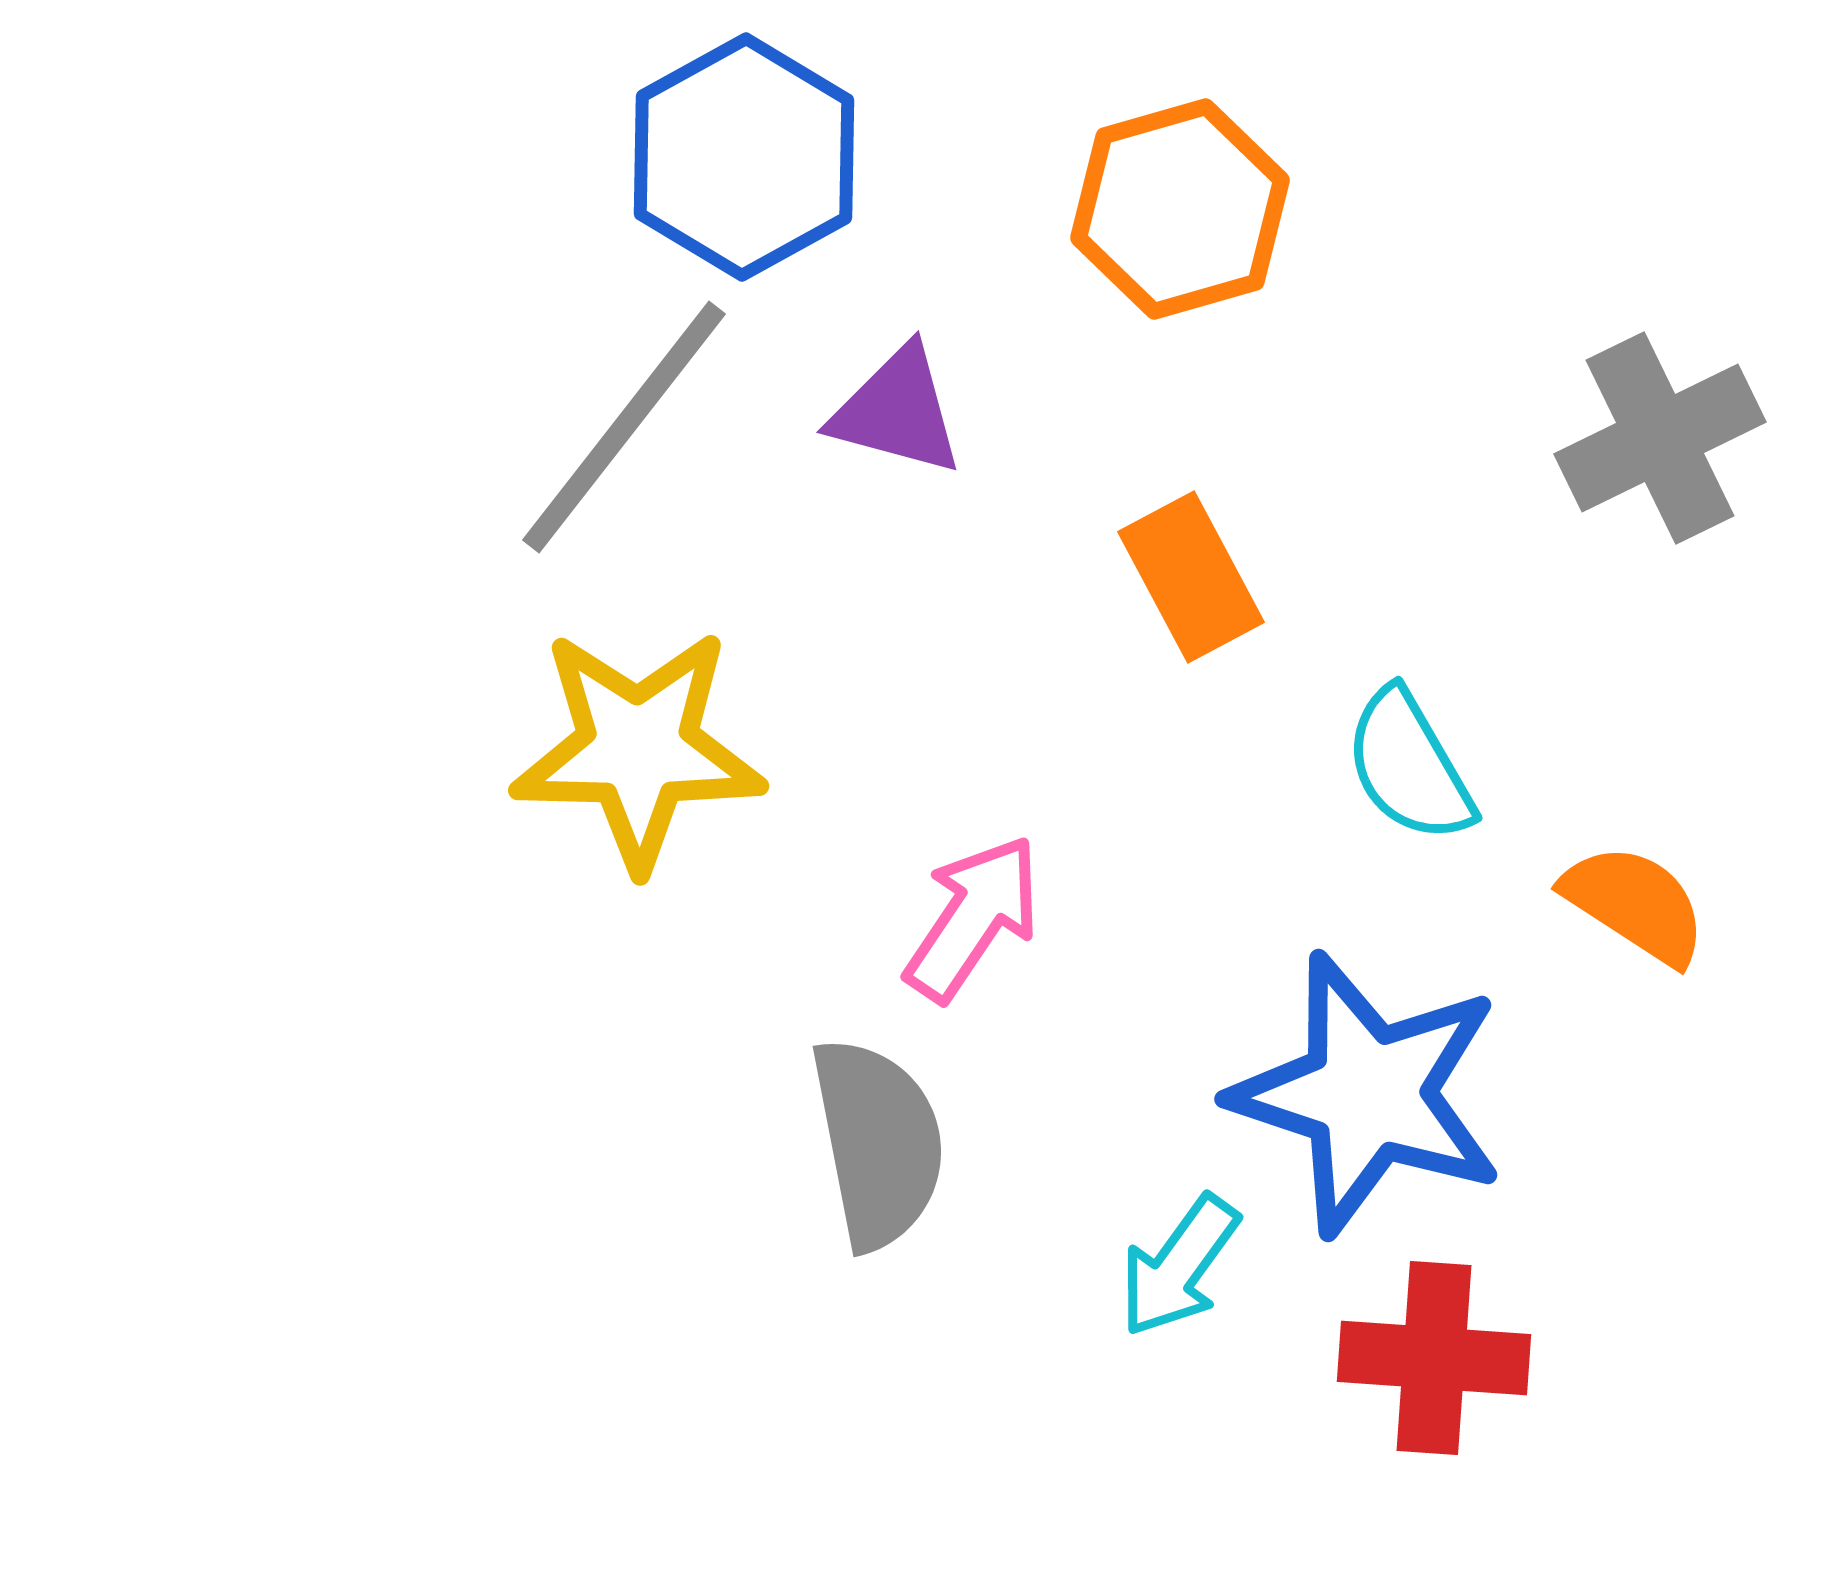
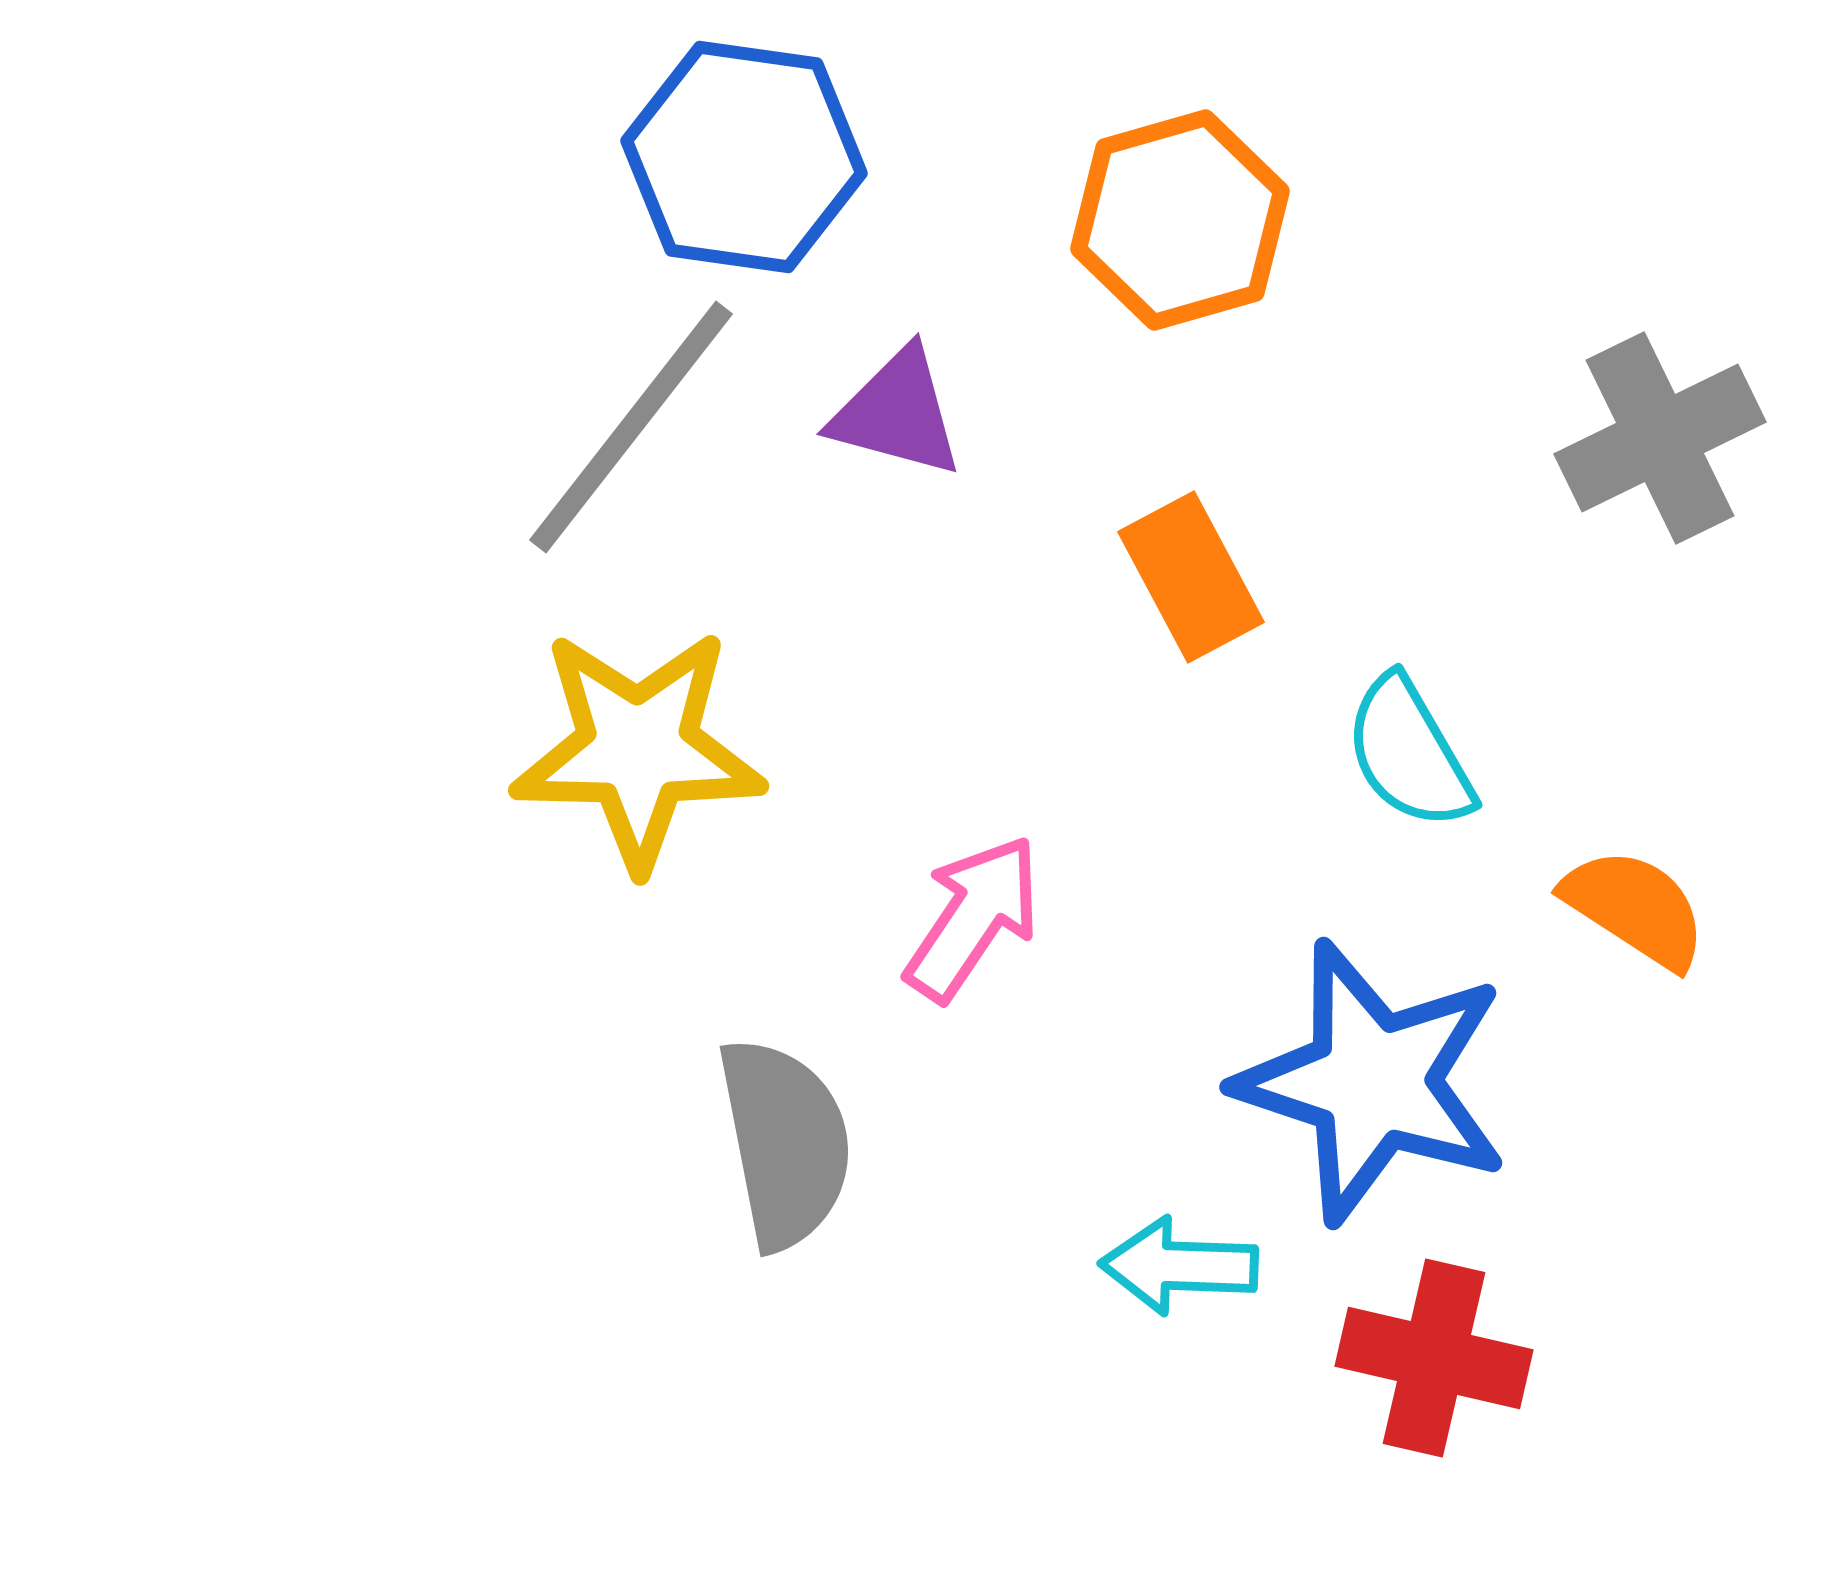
blue hexagon: rotated 23 degrees counterclockwise
orange hexagon: moved 11 px down
purple triangle: moved 2 px down
gray line: moved 7 px right
cyan semicircle: moved 13 px up
orange semicircle: moved 4 px down
blue star: moved 5 px right, 12 px up
gray semicircle: moved 93 px left
cyan arrow: rotated 56 degrees clockwise
red cross: rotated 9 degrees clockwise
